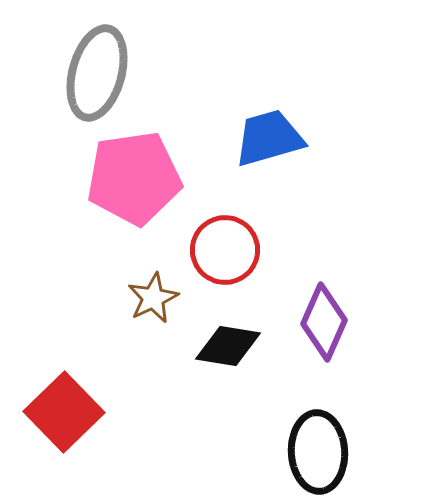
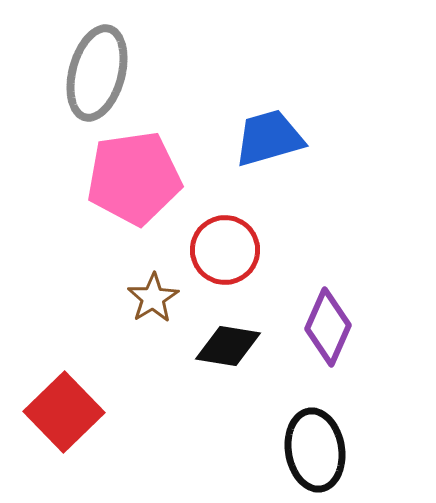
brown star: rotated 6 degrees counterclockwise
purple diamond: moved 4 px right, 5 px down
black ellipse: moved 3 px left, 2 px up; rotated 6 degrees counterclockwise
